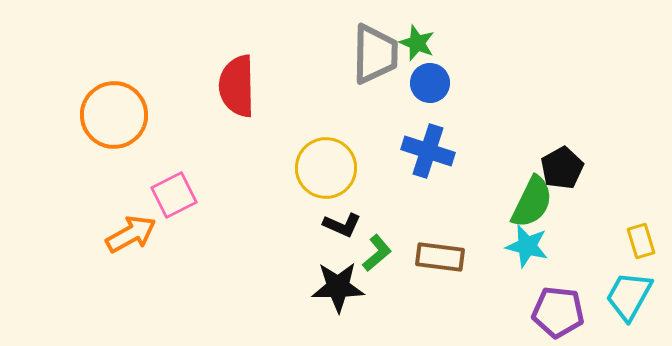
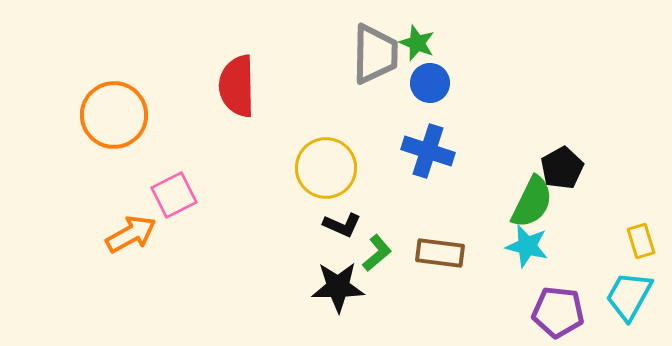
brown rectangle: moved 4 px up
